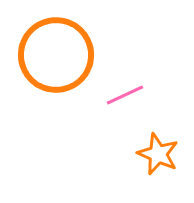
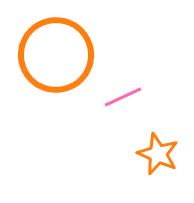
pink line: moved 2 px left, 2 px down
